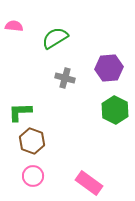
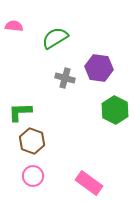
purple hexagon: moved 10 px left; rotated 12 degrees clockwise
